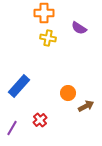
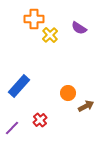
orange cross: moved 10 px left, 6 px down
yellow cross: moved 2 px right, 3 px up; rotated 35 degrees clockwise
purple line: rotated 14 degrees clockwise
